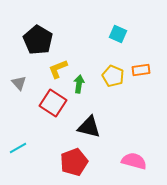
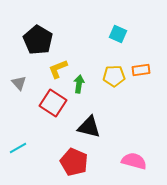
yellow pentagon: moved 1 px right; rotated 25 degrees counterclockwise
red pentagon: rotated 28 degrees counterclockwise
